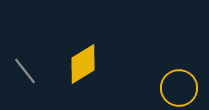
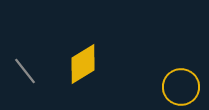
yellow circle: moved 2 px right, 1 px up
